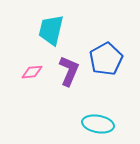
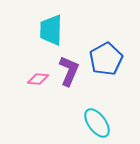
cyan trapezoid: rotated 12 degrees counterclockwise
pink diamond: moved 6 px right, 7 px down; rotated 10 degrees clockwise
cyan ellipse: moved 1 px left, 1 px up; rotated 44 degrees clockwise
